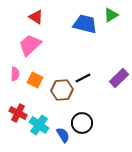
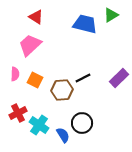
red cross: rotated 36 degrees clockwise
